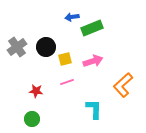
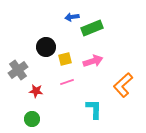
gray cross: moved 1 px right, 23 px down
